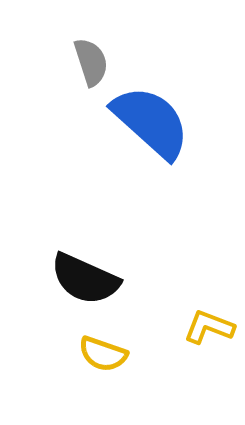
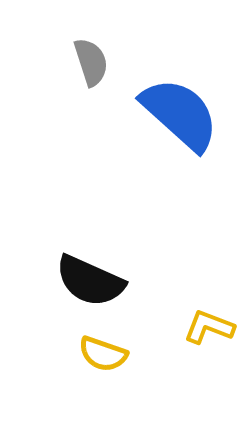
blue semicircle: moved 29 px right, 8 px up
black semicircle: moved 5 px right, 2 px down
